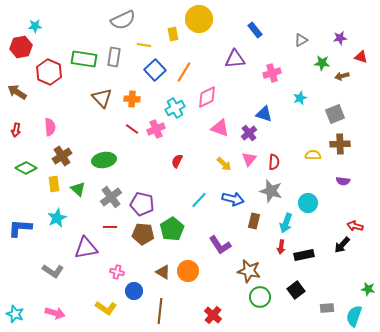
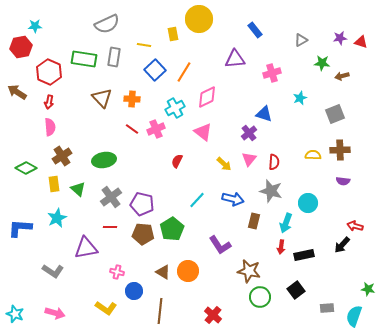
gray semicircle at (123, 20): moved 16 px left, 4 px down
red triangle at (361, 57): moved 15 px up
pink triangle at (220, 128): moved 17 px left, 4 px down; rotated 18 degrees clockwise
red arrow at (16, 130): moved 33 px right, 28 px up
brown cross at (340, 144): moved 6 px down
cyan line at (199, 200): moved 2 px left
